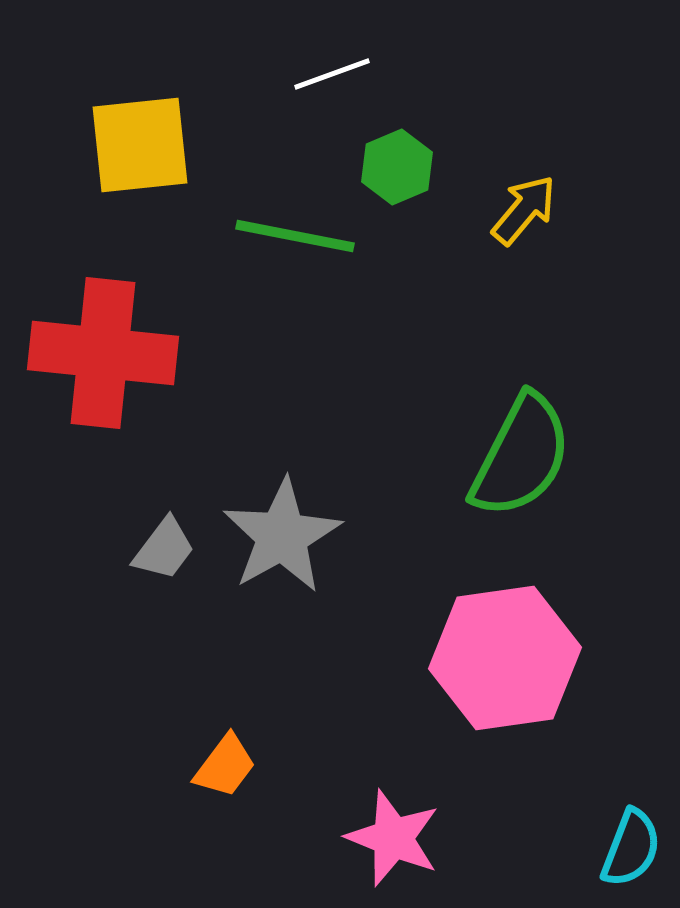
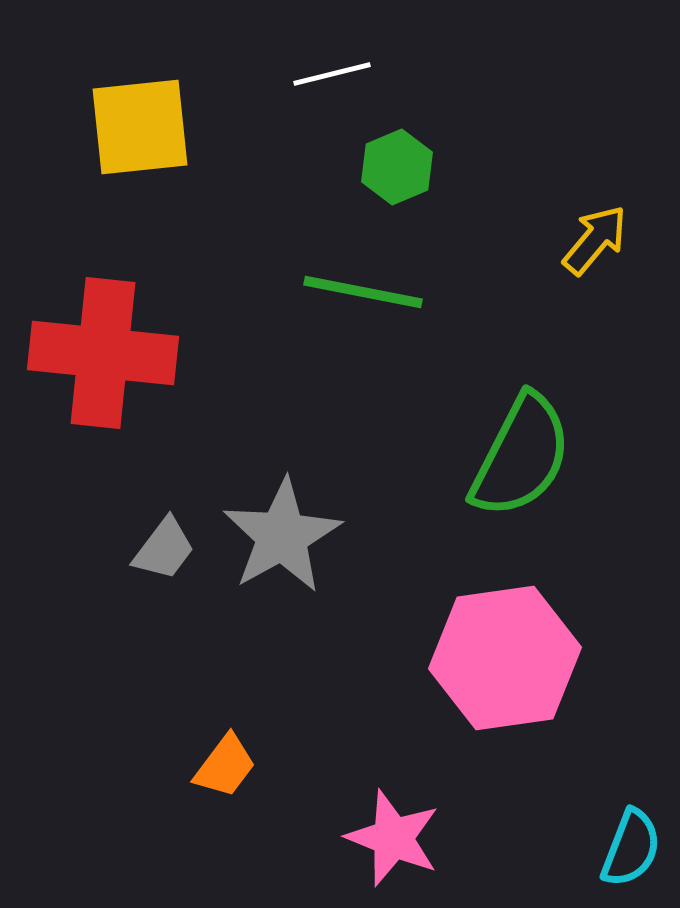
white line: rotated 6 degrees clockwise
yellow square: moved 18 px up
yellow arrow: moved 71 px right, 30 px down
green line: moved 68 px right, 56 px down
